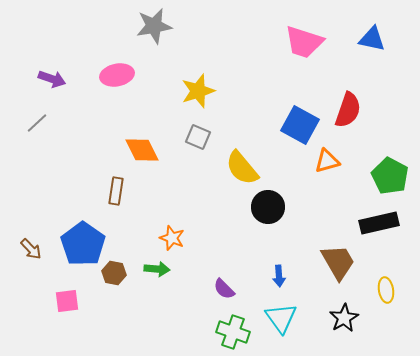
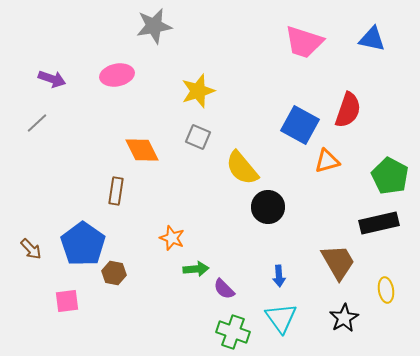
green arrow: moved 39 px right; rotated 10 degrees counterclockwise
